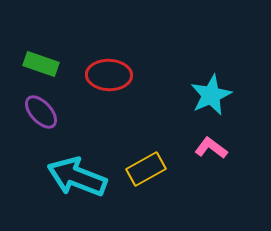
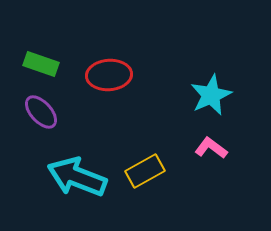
red ellipse: rotated 6 degrees counterclockwise
yellow rectangle: moved 1 px left, 2 px down
